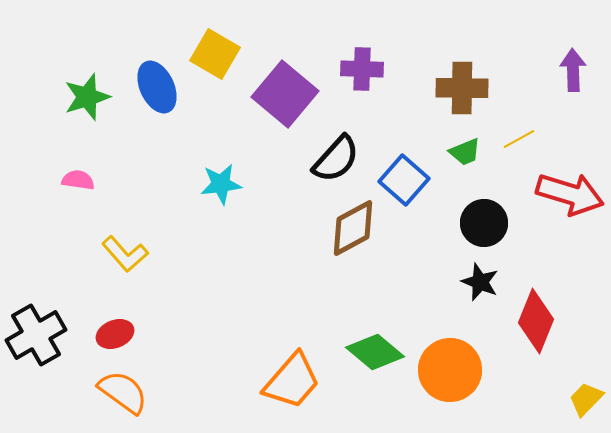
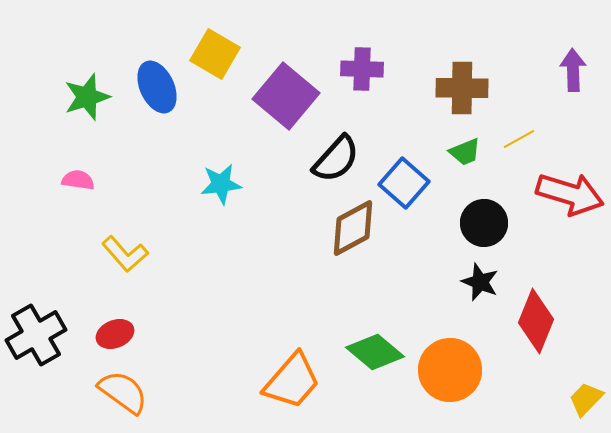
purple square: moved 1 px right, 2 px down
blue square: moved 3 px down
